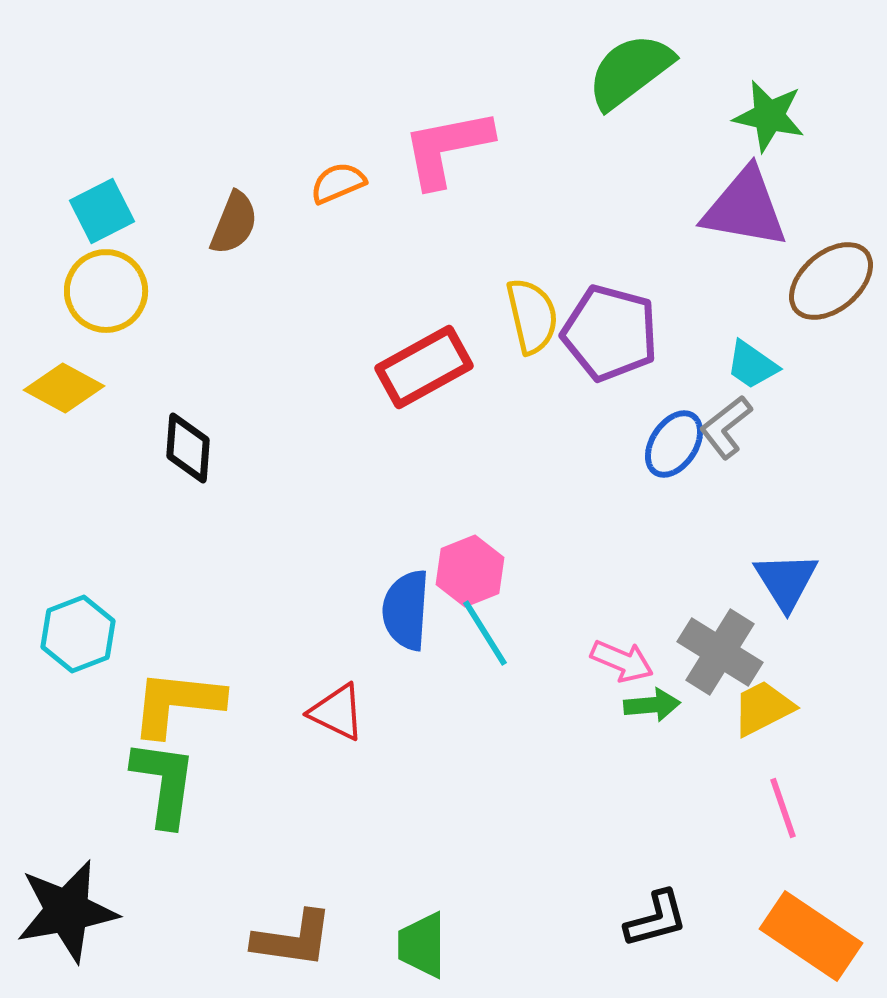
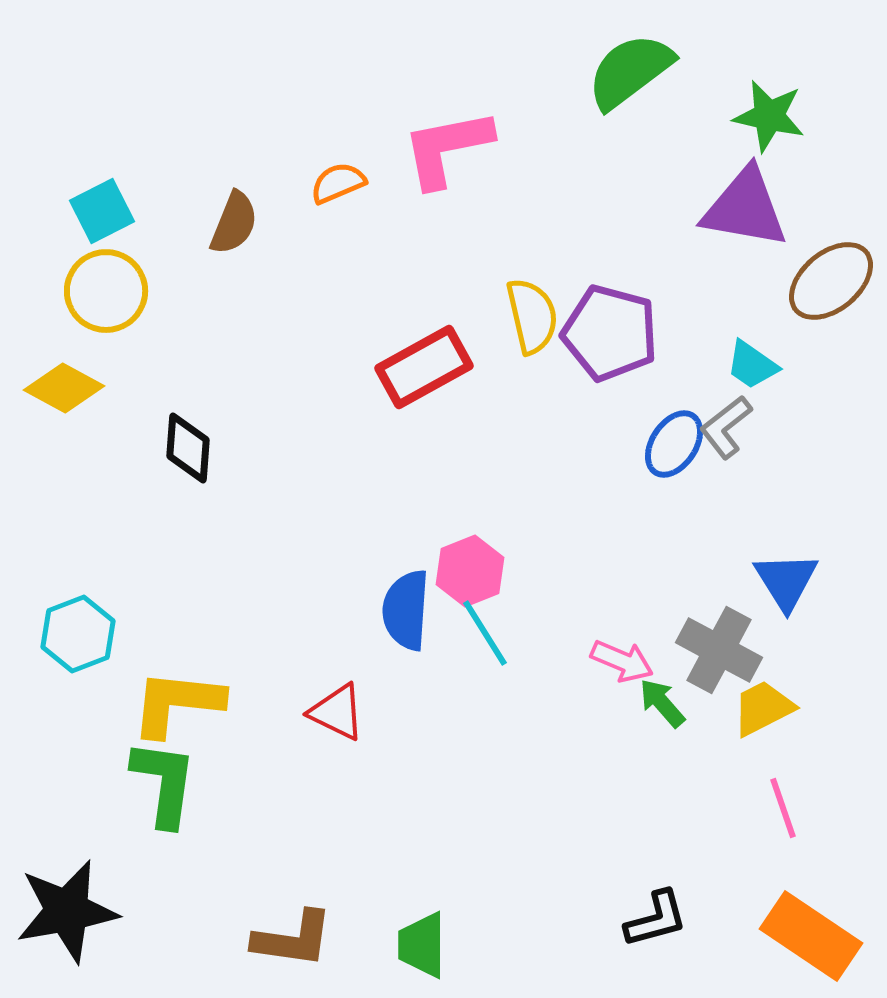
gray cross: moved 1 px left, 2 px up; rotated 4 degrees counterclockwise
green arrow: moved 10 px right, 2 px up; rotated 126 degrees counterclockwise
